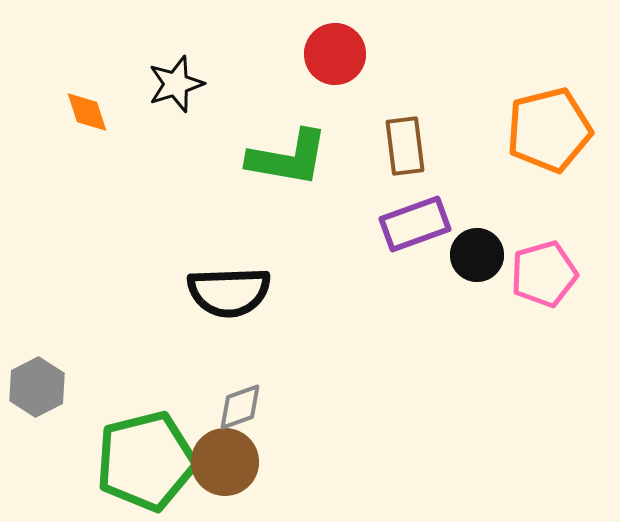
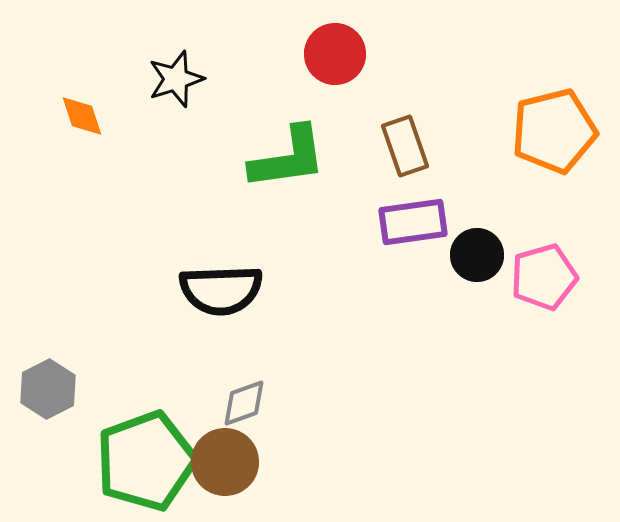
black star: moved 5 px up
orange diamond: moved 5 px left, 4 px down
orange pentagon: moved 5 px right, 1 px down
brown rectangle: rotated 12 degrees counterclockwise
green L-shape: rotated 18 degrees counterclockwise
purple rectangle: moved 2 px left, 2 px up; rotated 12 degrees clockwise
pink pentagon: moved 3 px down
black semicircle: moved 8 px left, 2 px up
gray hexagon: moved 11 px right, 2 px down
gray diamond: moved 4 px right, 4 px up
green pentagon: rotated 6 degrees counterclockwise
